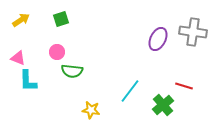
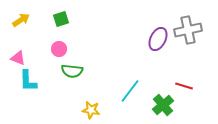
gray cross: moved 5 px left, 2 px up; rotated 20 degrees counterclockwise
pink circle: moved 2 px right, 3 px up
